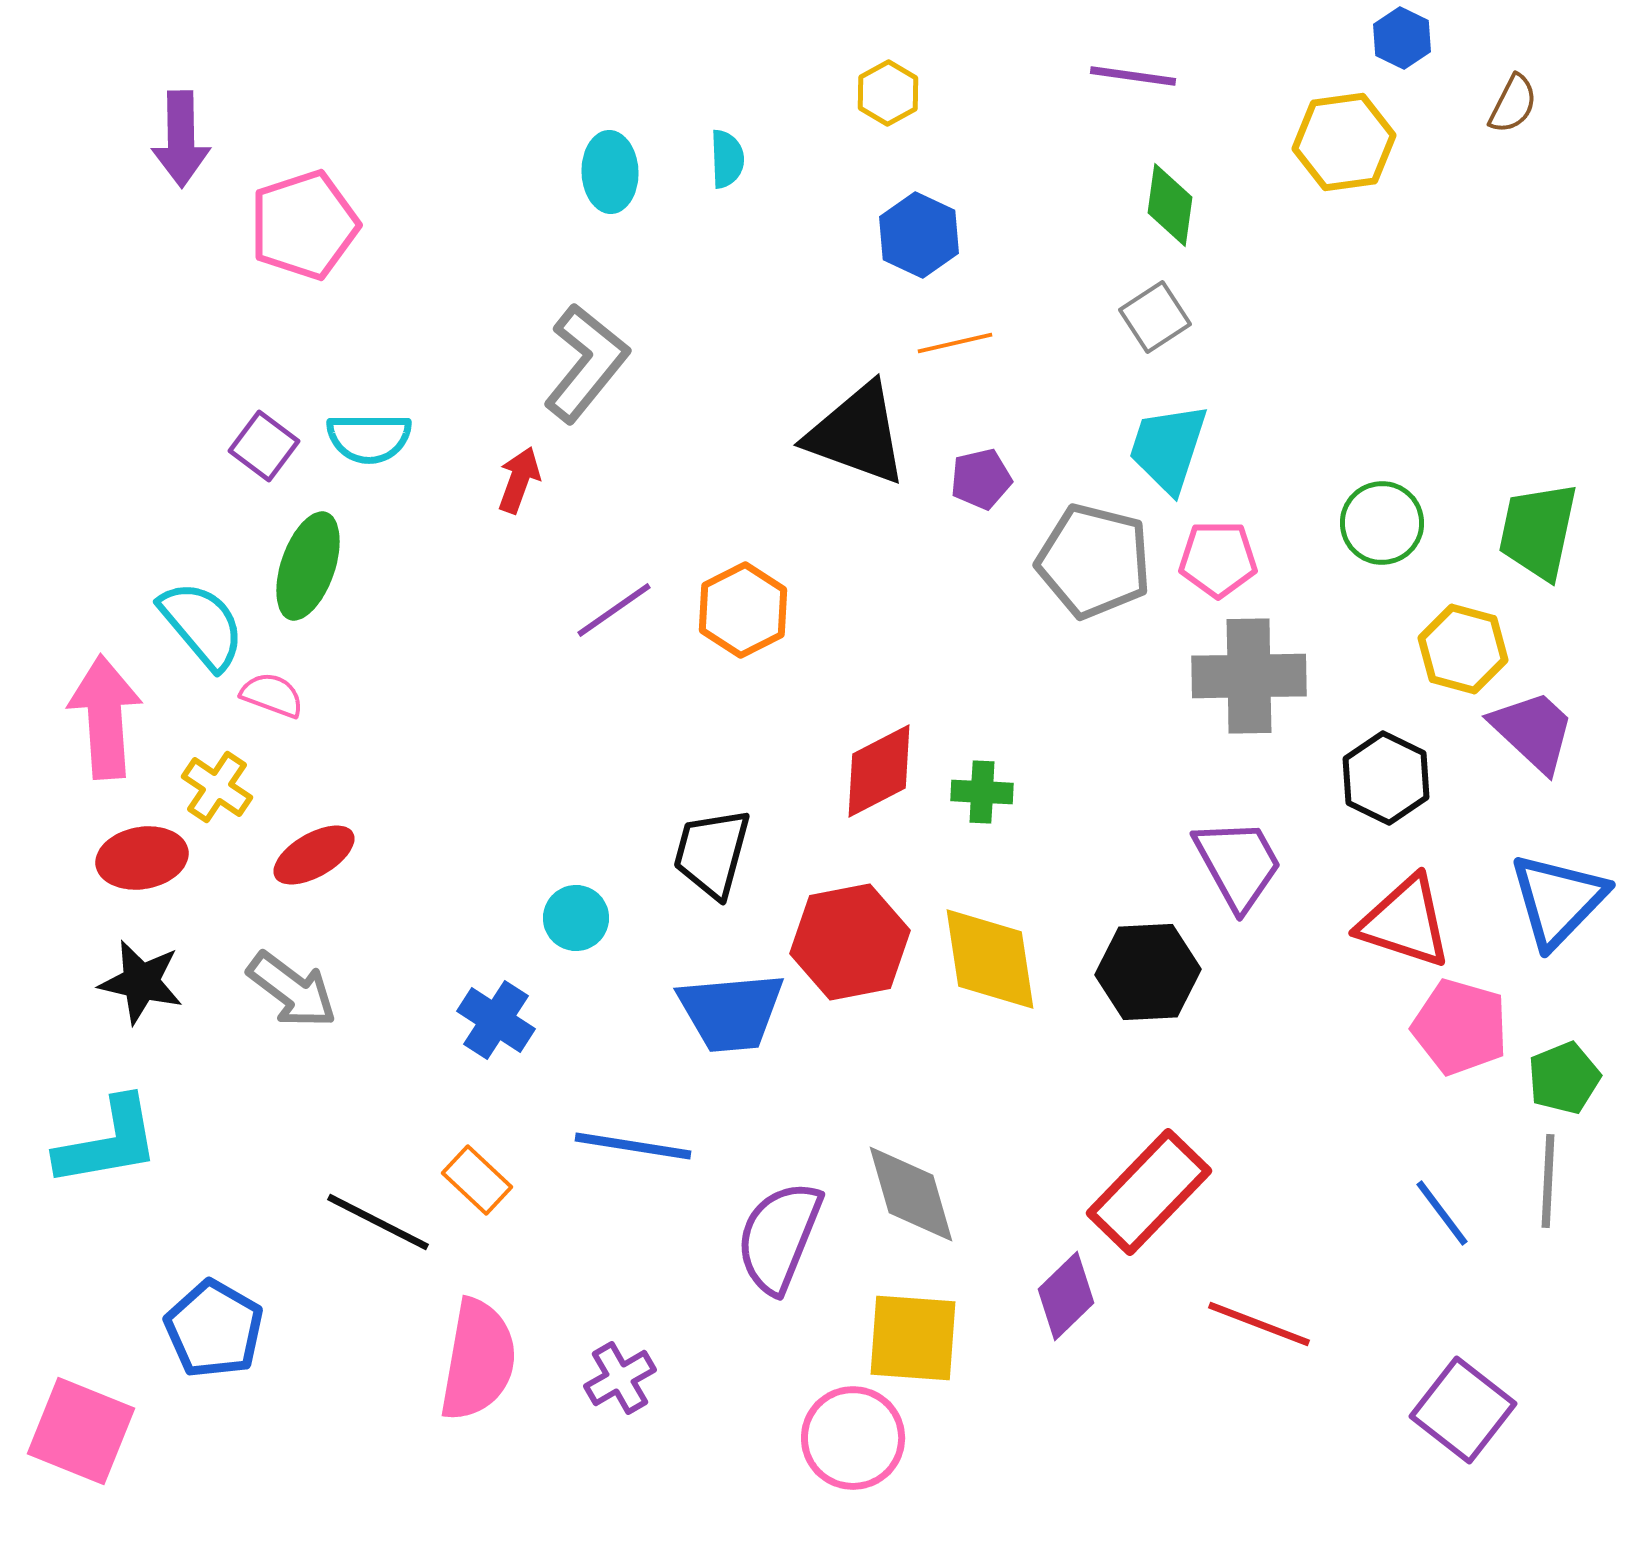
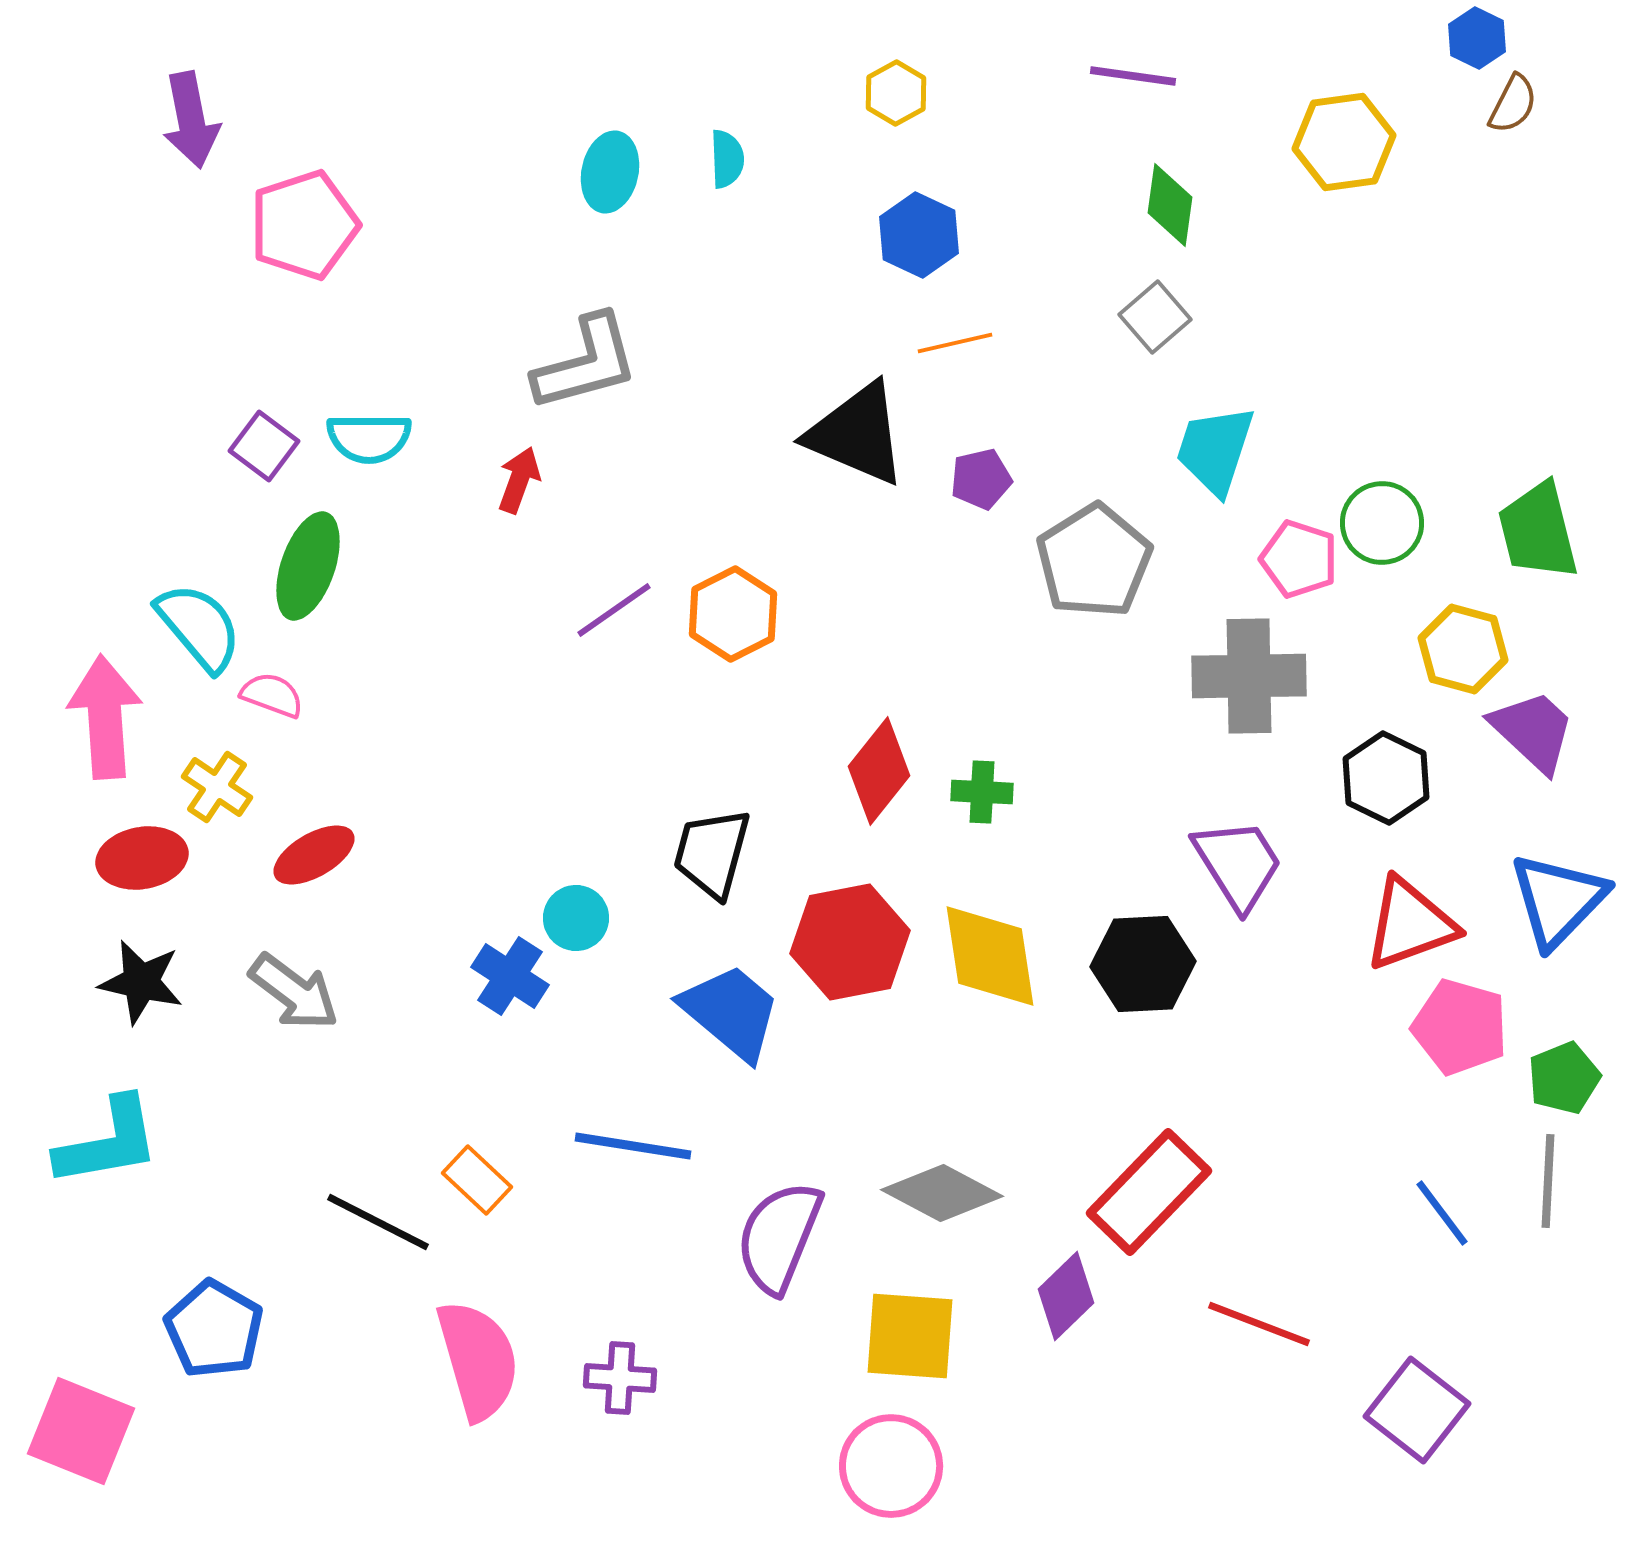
blue hexagon at (1402, 38): moved 75 px right
yellow hexagon at (888, 93): moved 8 px right
purple arrow at (181, 139): moved 10 px right, 19 px up; rotated 10 degrees counterclockwise
cyan ellipse at (610, 172): rotated 14 degrees clockwise
gray square at (1155, 317): rotated 8 degrees counterclockwise
gray L-shape at (586, 363): rotated 36 degrees clockwise
black triangle at (857, 434): rotated 3 degrees clockwise
cyan trapezoid at (1168, 448): moved 47 px right, 2 px down
green trapezoid at (1538, 531): rotated 26 degrees counterclockwise
pink pentagon at (1218, 559): moved 81 px right; rotated 18 degrees clockwise
gray pentagon at (1094, 561): rotated 26 degrees clockwise
orange hexagon at (743, 610): moved 10 px left, 4 px down
cyan semicircle at (202, 625): moved 3 px left, 2 px down
red diamond at (879, 771): rotated 24 degrees counterclockwise
purple trapezoid at (1238, 864): rotated 3 degrees counterclockwise
red triangle at (1405, 922): moved 5 px right, 2 px down; rotated 38 degrees counterclockwise
yellow diamond at (990, 959): moved 3 px up
black hexagon at (1148, 972): moved 5 px left, 8 px up
gray arrow at (292, 990): moved 2 px right, 2 px down
blue trapezoid at (731, 1012): rotated 135 degrees counterclockwise
blue cross at (496, 1020): moved 14 px right, 44 px up
gray diamond at (911, 1194): moved 31 px right, 1 px up; rotated 46 degrees counterclockwise
yellow square at (913, 1338): moved 3 px left, 2 px up
pink semicircle at (478, 1360): rotated 26 degrees counterclockwise
purple cross at (620, 1378): rotated 34 degrees clockwise
purple square at (1463, 1410): moved 46 px left
pink circle at (853, 1438): moved 38 px right, 28 px down
